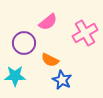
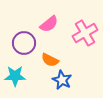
pink semicircle: moved 1 px right, 2 px down
